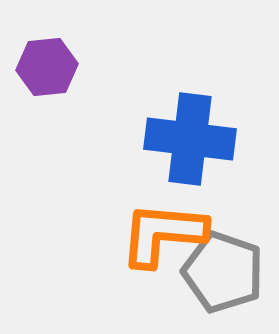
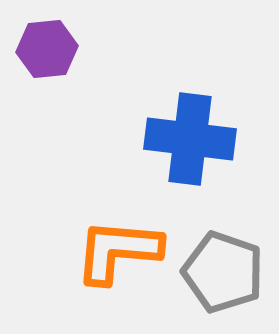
purple hexagon: moved 18 px up
orange L-shape: moved 45 px left, 17 px down
